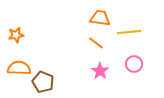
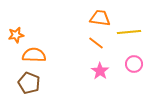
orange semicircle: moved 15 px right, 13 px up
brown pentagon: moved 14 px left, 1 px down
